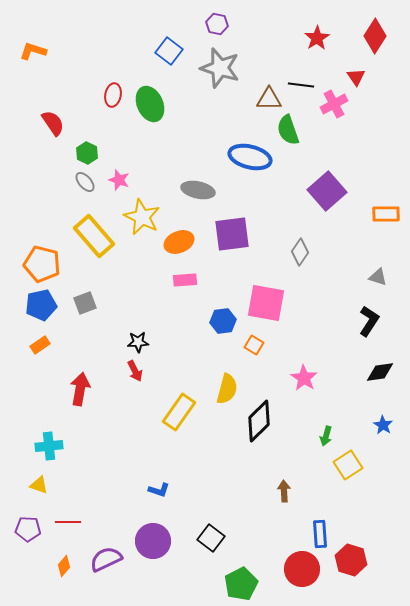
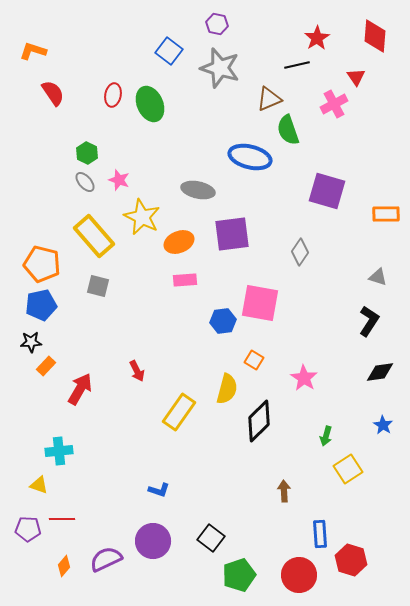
red diamond at (375, 36): rotated 28 degrees counterclockwise
black line at (301, 85): moved 4 px left, 20 px up; rotated 20 degrees counterclockwise
brown triangle at (269, 99): rotated 24 degrees counterclockwise
red semicircle at (53, 123): moved 30 px up
purple square at (327, 191): rotated 33 degrees counterclockwise
gray square at (85, 303): moved 13 px right, 17 px up; rotated 35 degrees clockwise
pink square at (266, 303): moved 6 px left
black star at (138, 342): moved 107 px left
orange rectangle at (40, 345): moved 6 px right, 21 px down; rotated 12 degrees counterclockwise
orange square at (254, 345): moved 15 px down
red arrow at (135, 371): moved 2 px right
red arrow at (80, 389): rotated 20 degrees clockwise
cyan cross at (49, 446): moved 10 px right, 5 px down
yellow square at (348, 465): moved 4 px down
red line at (68, 522): moved 6 px left, 3 px up
red circle at (302, 569): moved 3 px left, 6 px down
green pentagon at (241, 584): moved 2 px left, 9 px up; rotated 8 degrees clockwise
